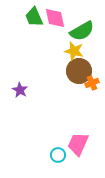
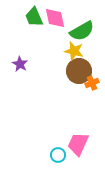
purple star: moved 26 px up
